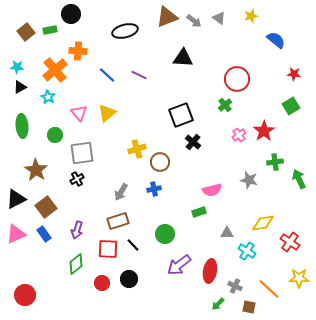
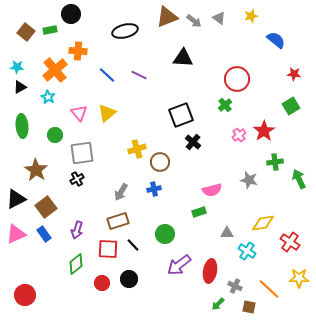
brown square at (26, 32): rotated 12 degrees counterclockwise
